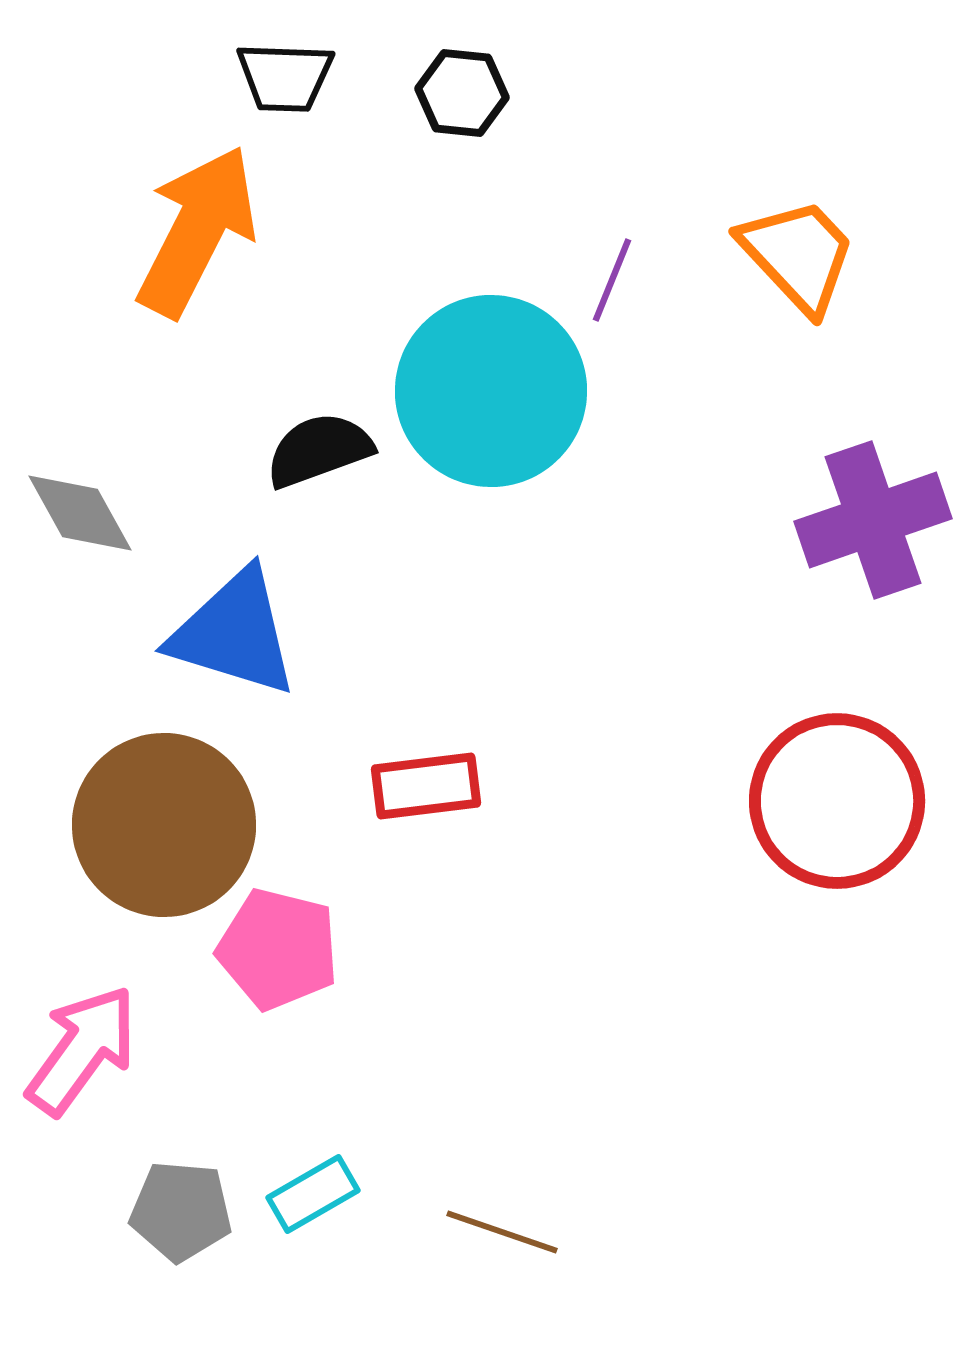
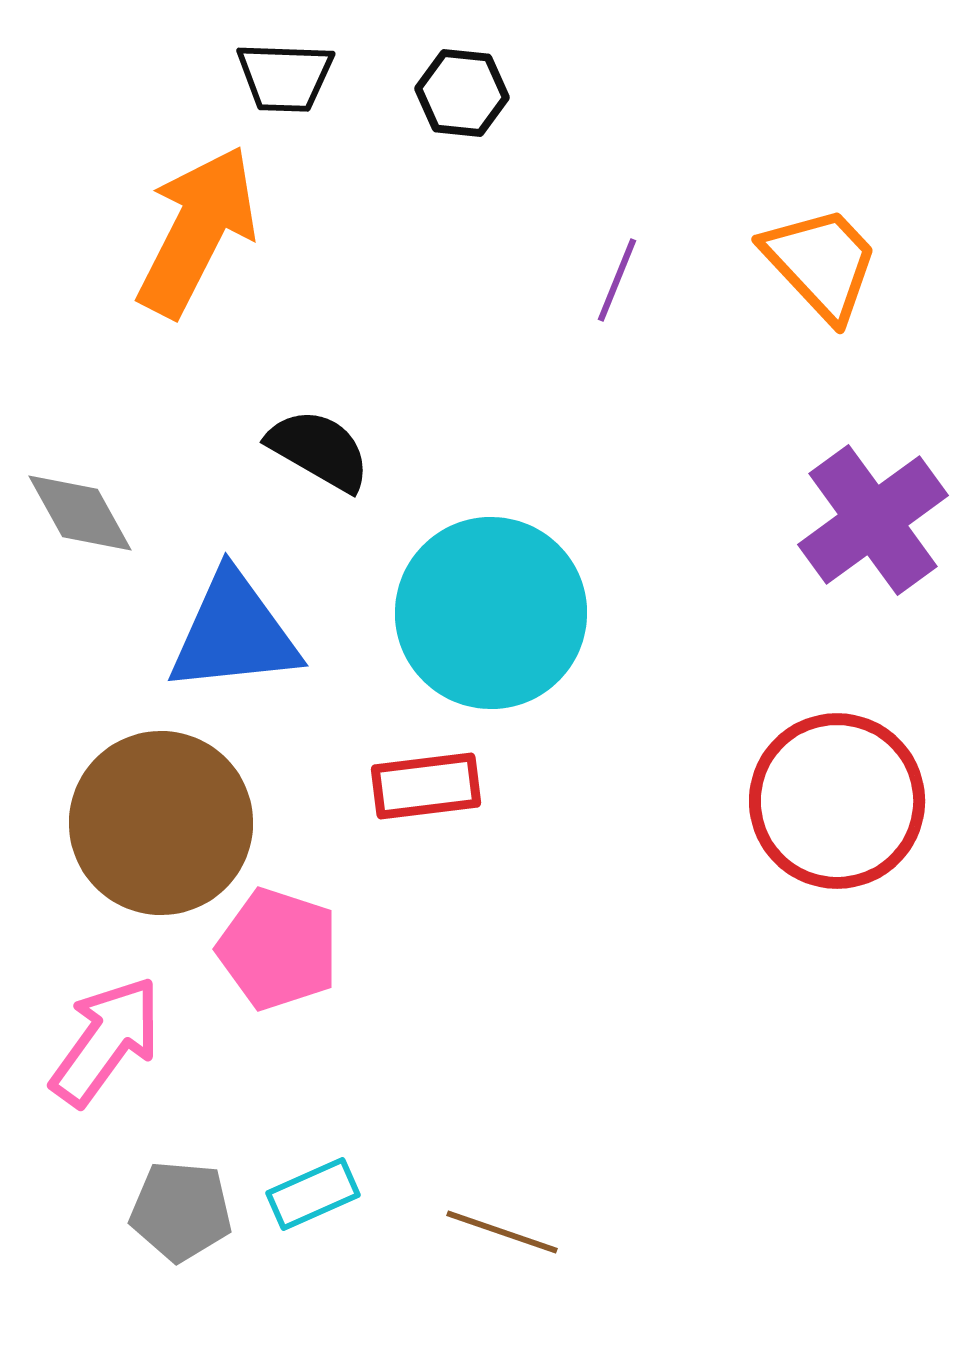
orange trapezoid: moved 23 px right, 8 px down
purple line: moved 5 px right
cyan circle: moved 222 px down
black semicircle: rotated 50 degrees clockwise
purple cross: rotated 17 degrees counterclockwise
blue triangle: rotated 23 degrees counterclockwise
brown circle: moved 3 px left, 2 px up
pink pentagon: rotated 4 degrees clockwise
pink arrow: moved 24 px right, 9 px up
cyan rectangle: rotated 6 degrees clockwise
